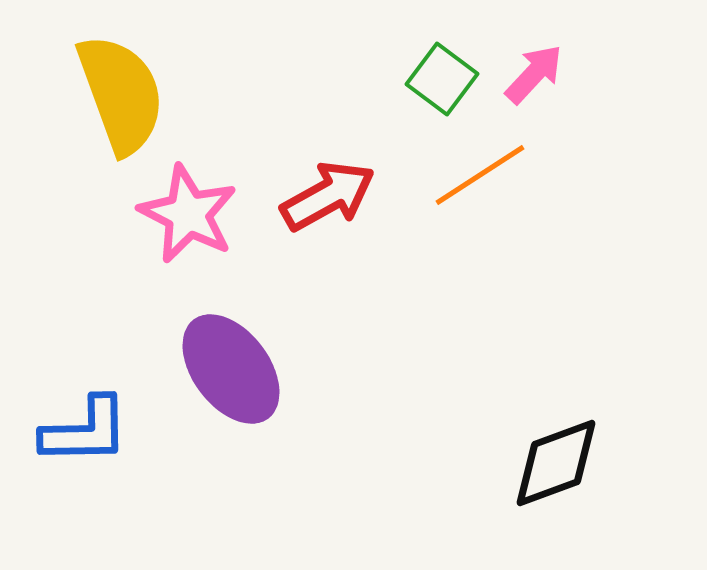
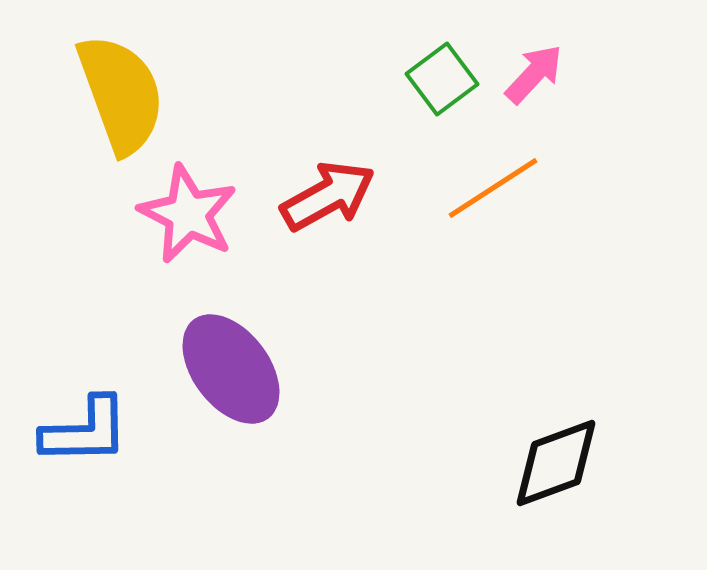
green square: rotated 16 degrees clockwise
orange line: moved 13 px right, 13 px down
